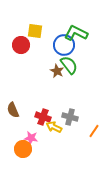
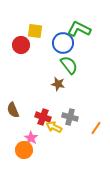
green L-shape: moved 3 px right, 4 px up
blue circle: moved 1 px left, 2 px up
brown star: moved 1 px right, 13 px down; rotated 16 degrees counterclockwise
orange line: moved 2 px right, 3 px up
pink star: rotated 24 degrees clockwise
orange circle: moved 1 px right, 1 px down
